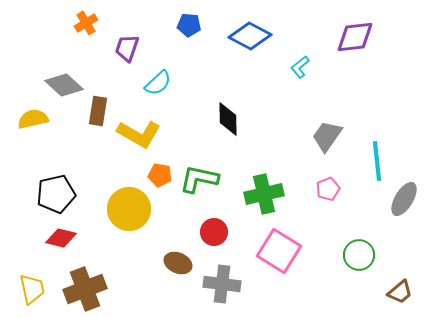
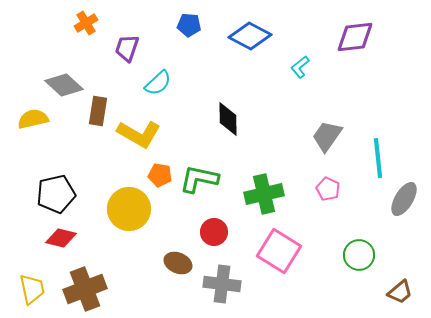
cyan line: moved 1 px right, 3 px up
pink pentagon: rotated 25 degrees counterclockwise
